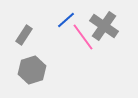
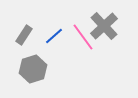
blue line: moved 12 px left, 16 px down
gray cross: rotated 12 degrees clockwise
gray hexagon: moved 1 px right, 1 px up
